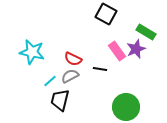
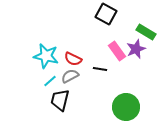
cyan star: moved 14 px right, 4 px down
